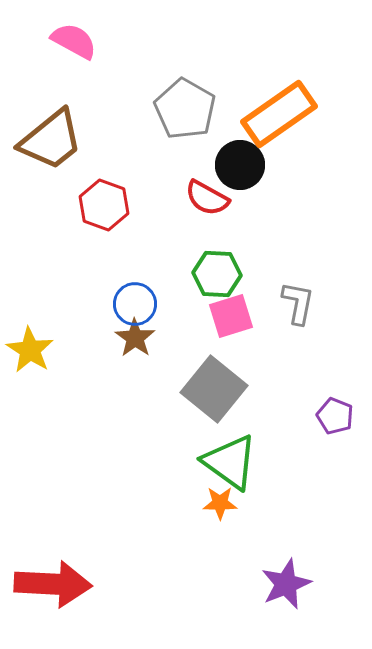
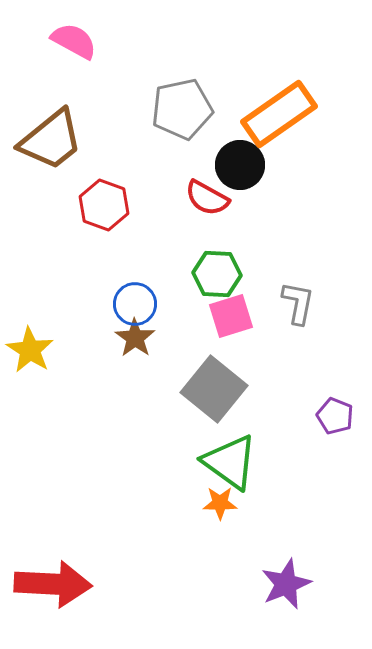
gray pentagon: moved 3 px left; rotated 30 degrees clockwise
